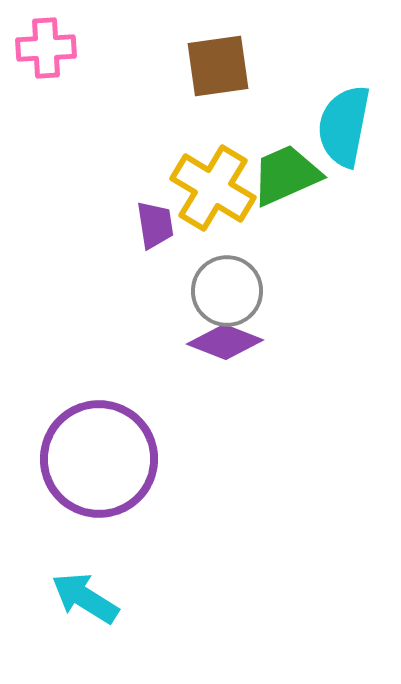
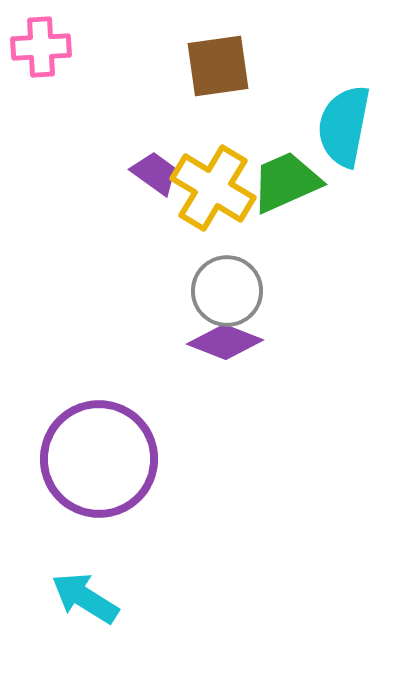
pink cross: moved 5 px left, 1 px up
green trapezoid: moved 7 px down
purple trapezoid: moved 52 px up; rotated 45 degrees counterclockwise
